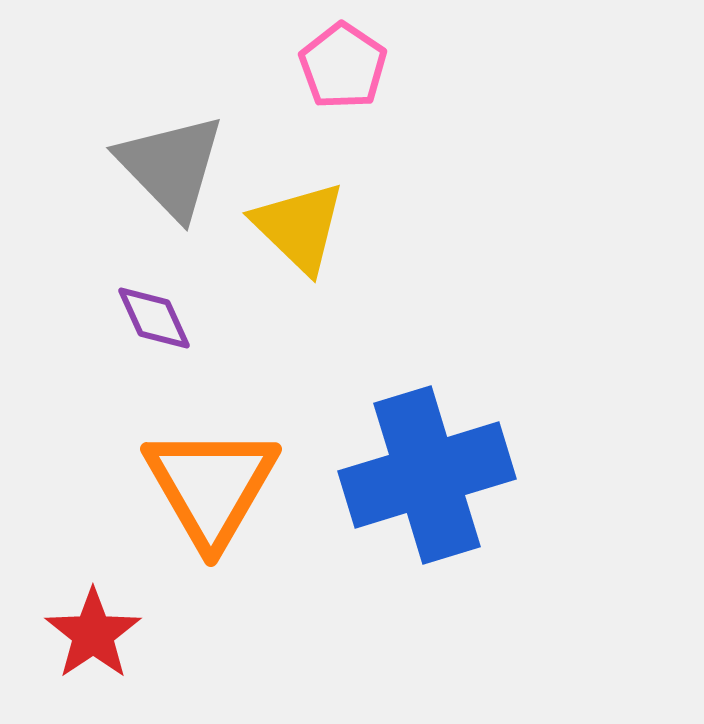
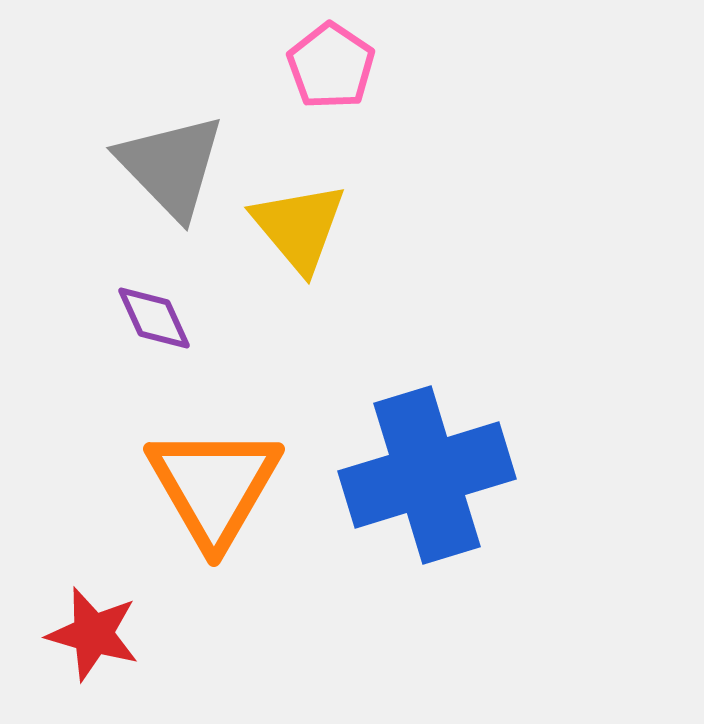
pink pentagon: moved 12 px left
yellow triangle: rotated 6 degrees clockwise
orange triangle: moved 3 px right
red star: rotated 22 degrees counterclockwise
